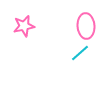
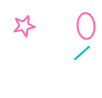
cyan line: moved 2 px right
